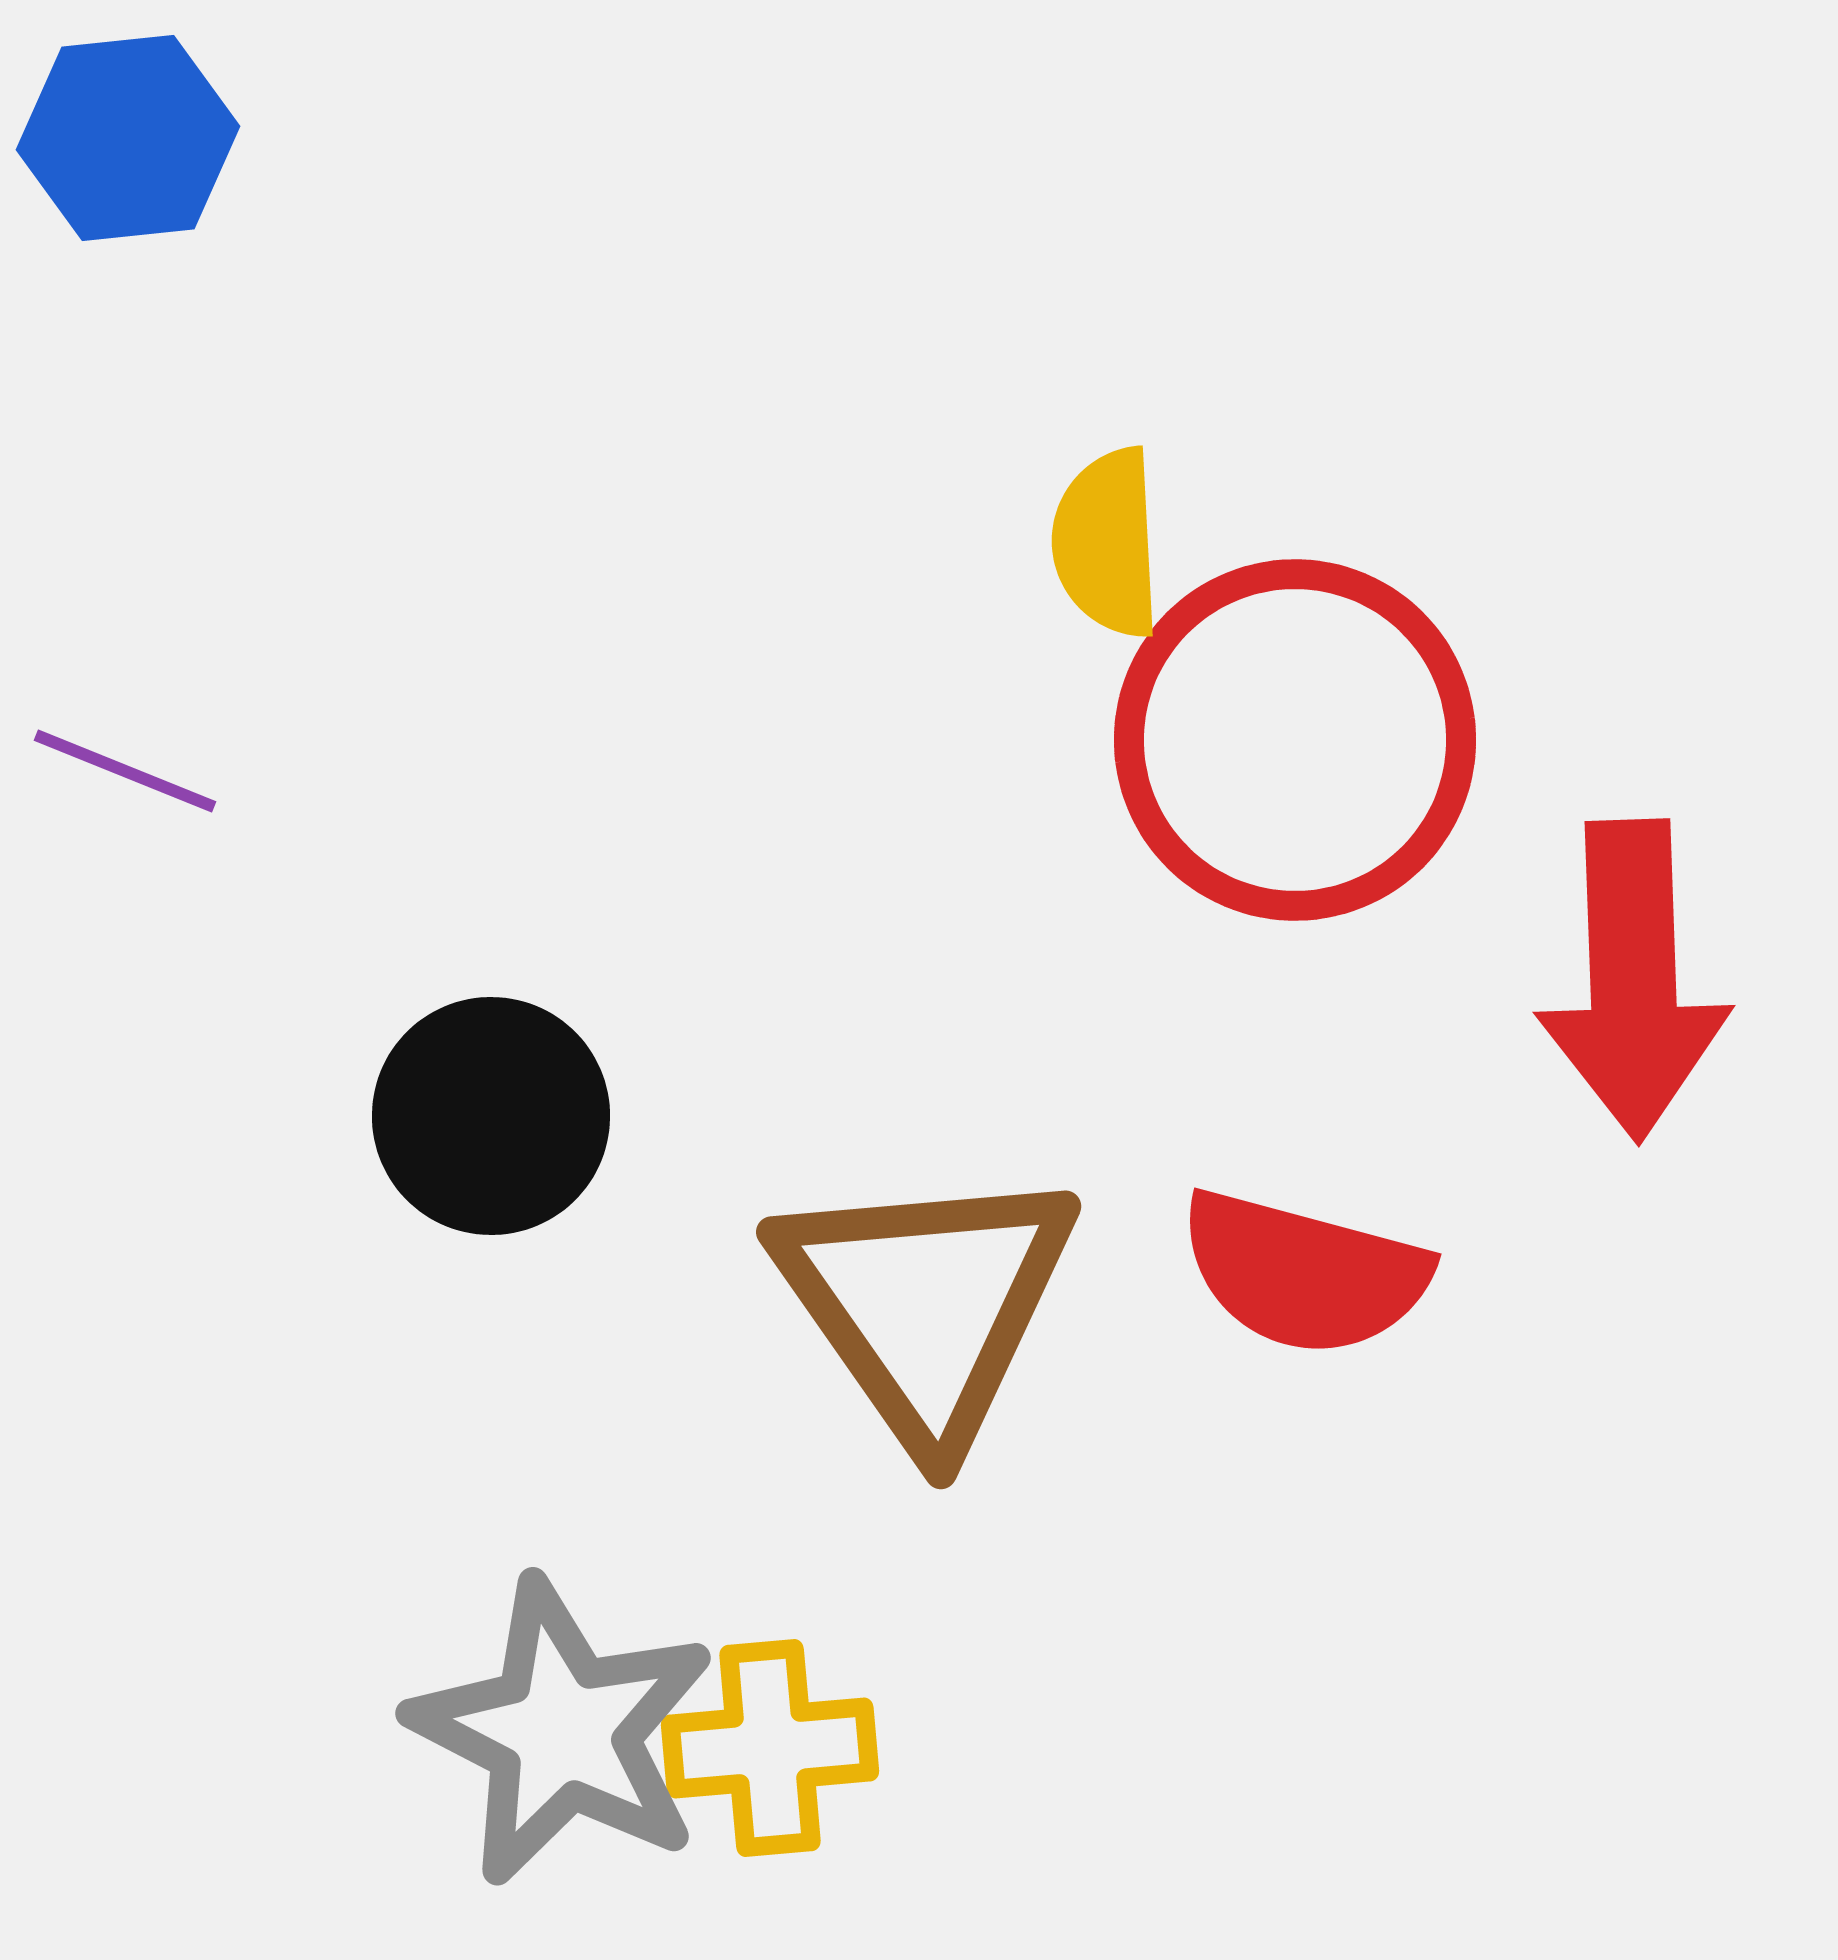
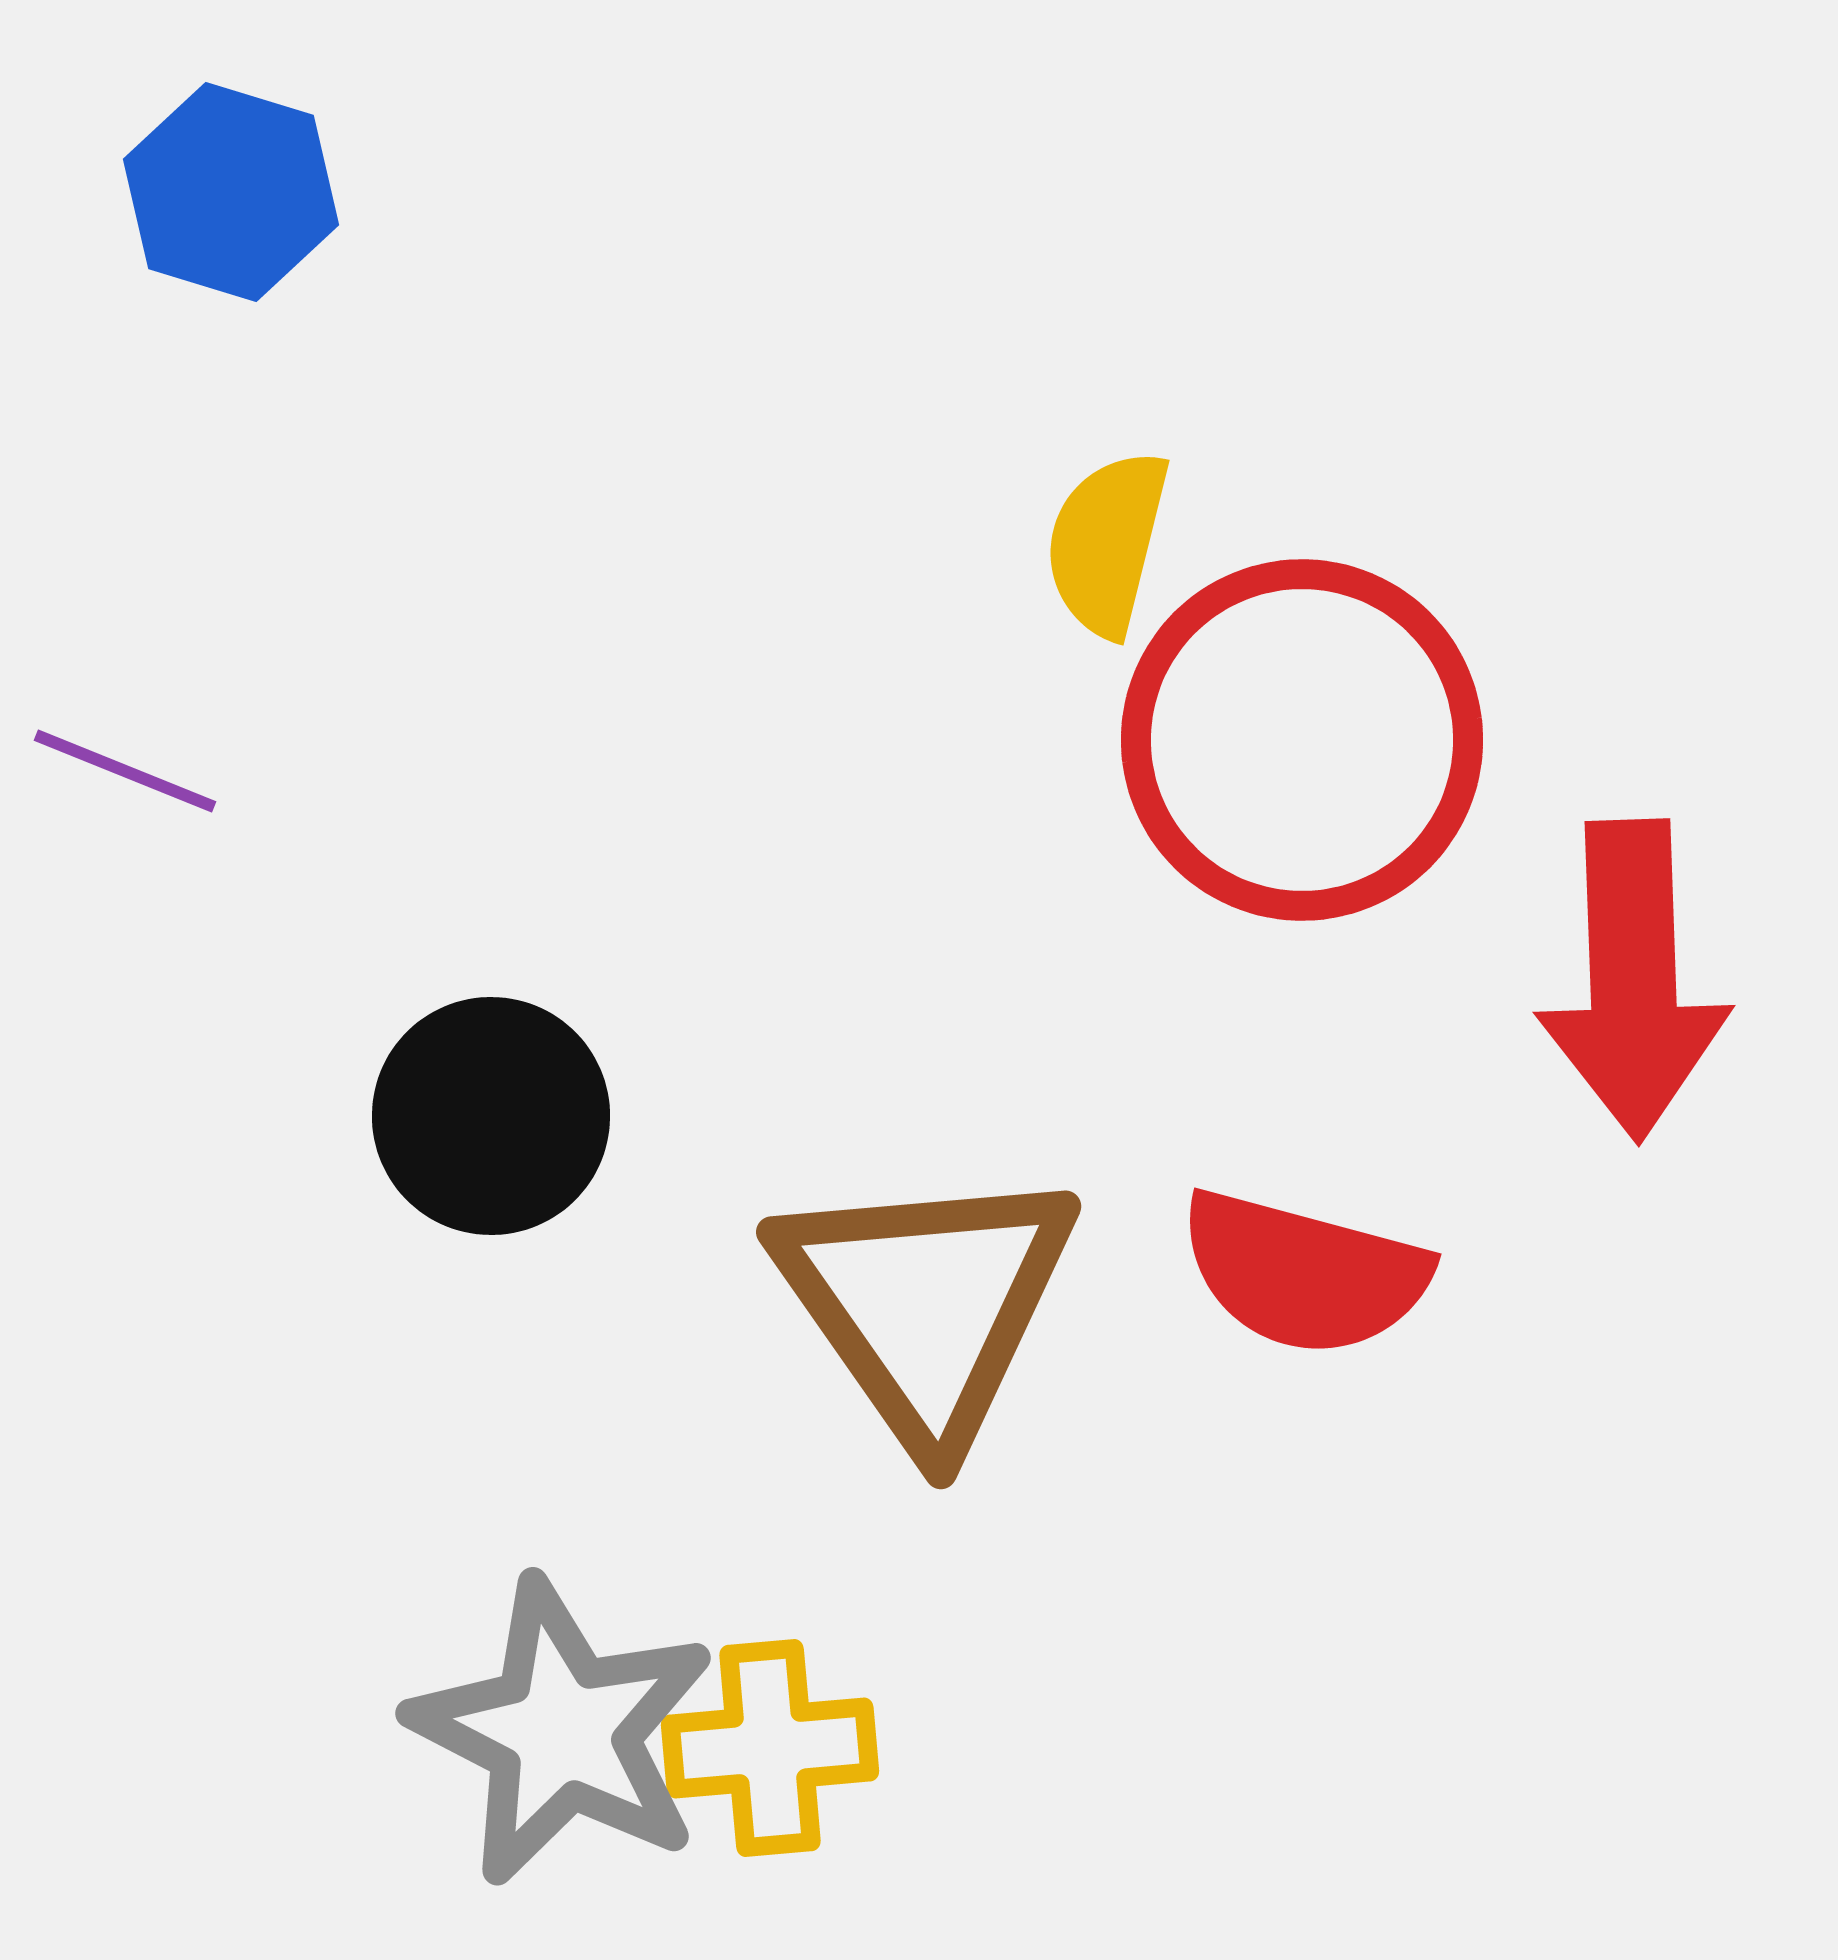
blue hexagon: moved 103 px right, 54 px down; rotated 23 degrees clockwise
yellow semicircle: rotated 17 degrees clockwise
red circle: moved 7 px right
